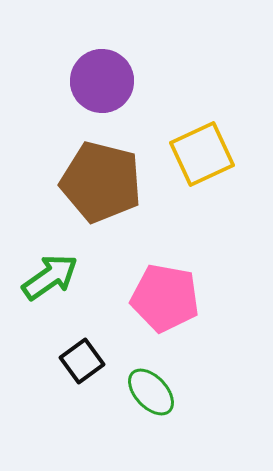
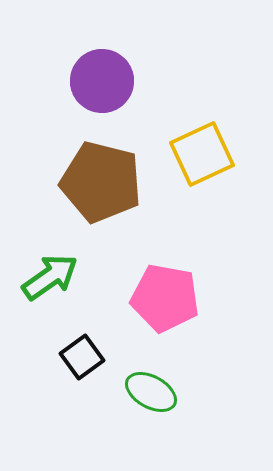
black square: moved 4 px up
green ellipse: rotated 18 degrees counterclockwise
